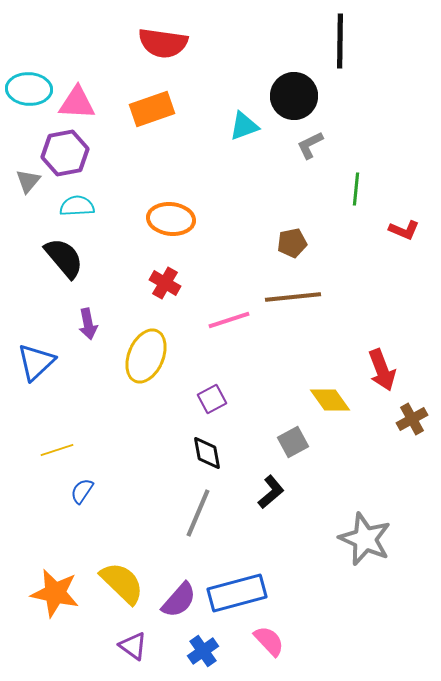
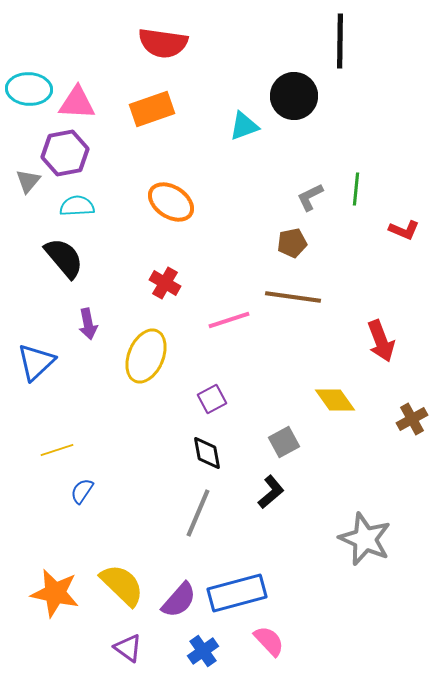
gray L-shape: moved 52 px down
orange ellipse: moved 17 px up; rotated 27 degrees clockwise
brown line: rotated 14 degrees clockwise
red arrow: moved 1 px left, 29 px up
yellow diamond: moved 5 px right
gray square: moved 9 px left
yellow semicircle: moved 2 px down
purple triangle: moved 5 px left, 2 px down
